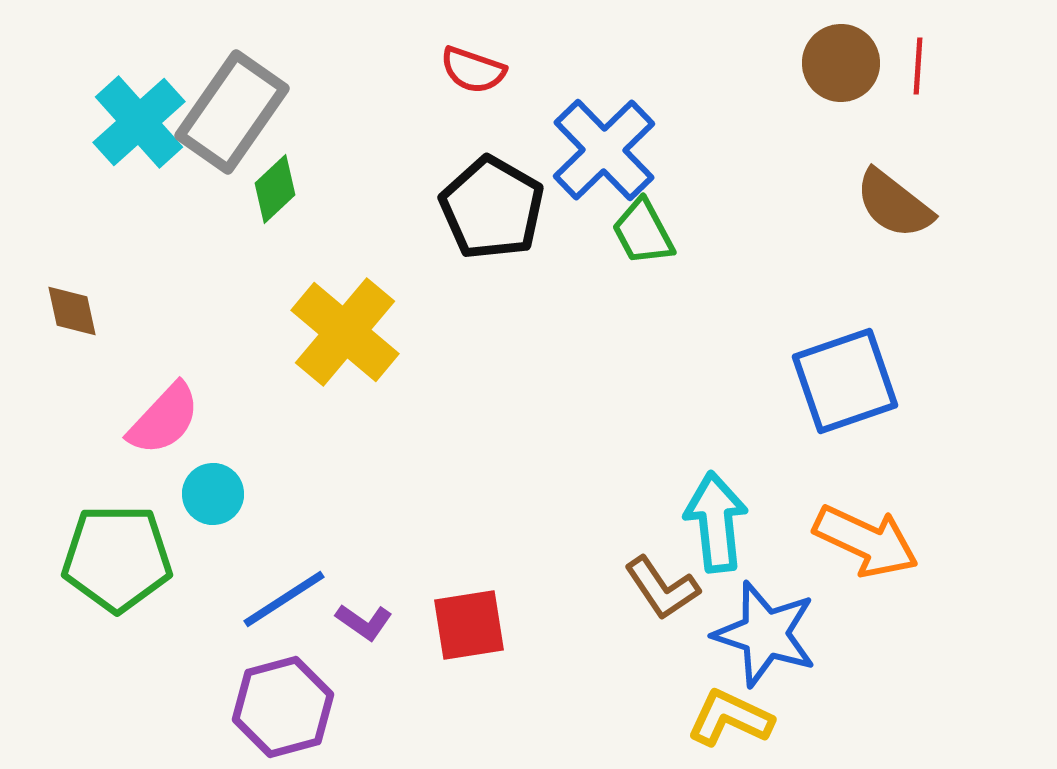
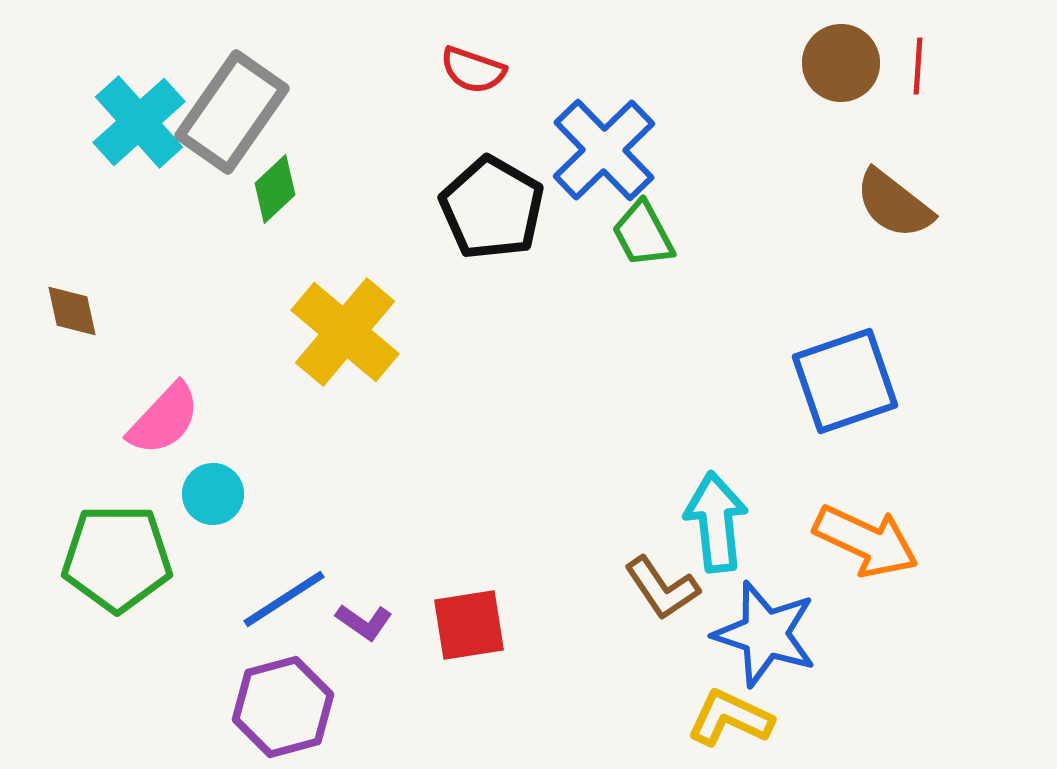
green trapezoid: moved 2 px down
